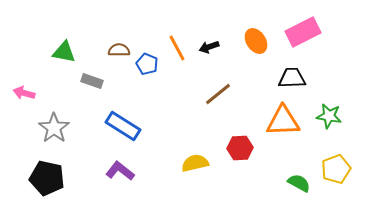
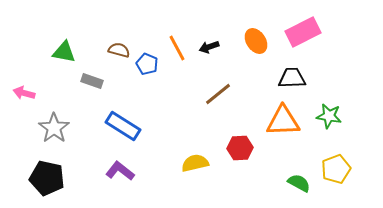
brown semicircle: rotated 15 degrees clockwise
